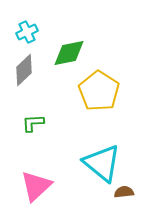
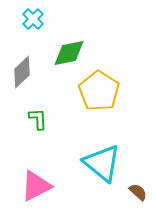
cyan cross: moved 6 px right, 13 px up; rotated 20 degrees counterclockwise
gray diamond: moved 2 px left, 2 px down
green L-shape: moved 5 px right, 4 px up; rotated 90 degrees clockwise
pink triangle: rotated 16 degrees clockwise
brown semicircle: moved 14 px right; rotated 48 degrees clockwise
